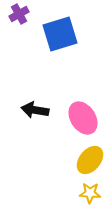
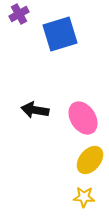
yellow star: moved 6 px left, 4 px down
